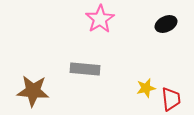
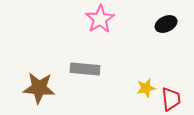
brown star: moved 6 px right, 3 px up
